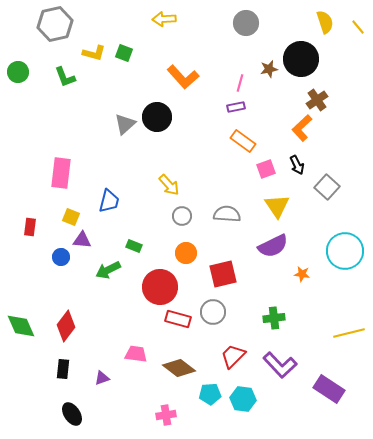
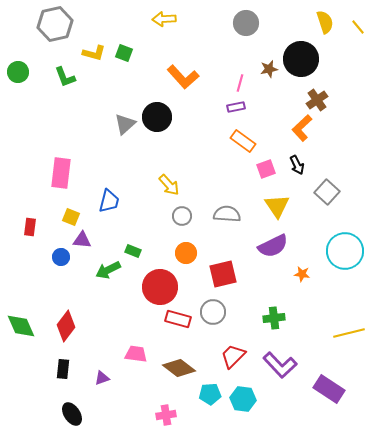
gray square at (327, 187): moved 5 px down
green rectangle at (134, 246): moved 1 px left, 5 px down
